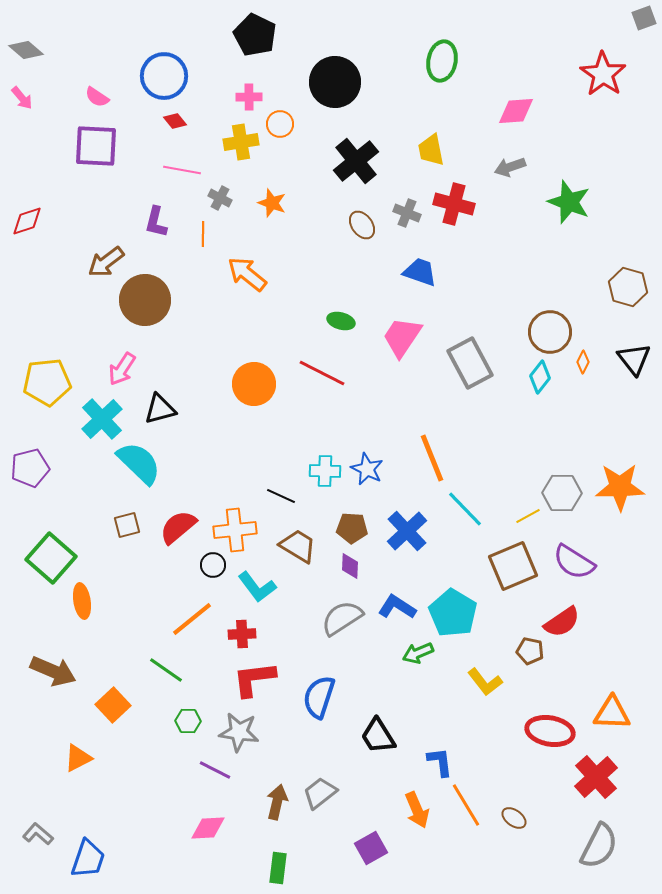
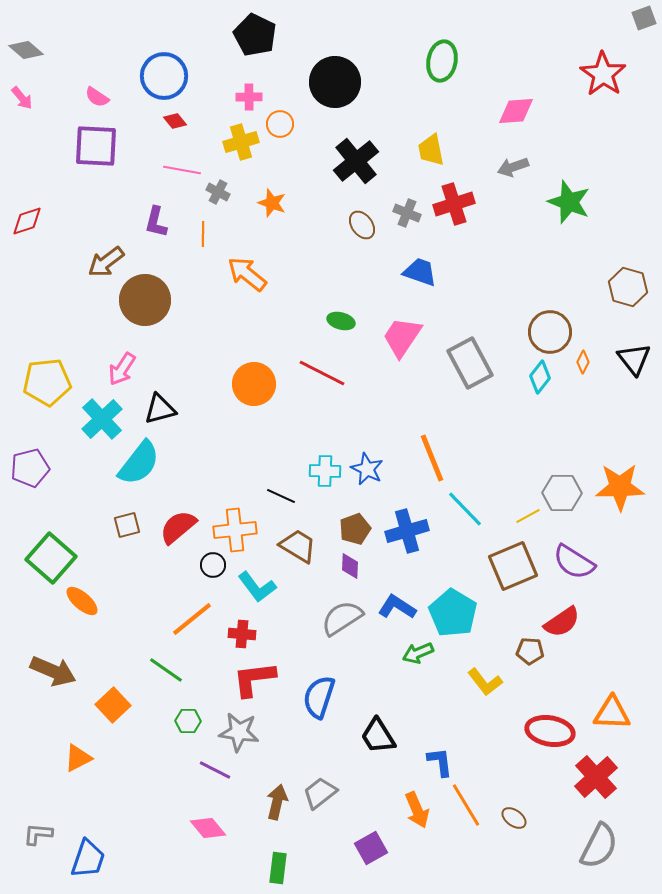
yellow cross at (241, 142): rotated 8 degrees counterclockwise
gray arrow at (510, 167): moved 3 px right
gray cross at (220, 198): moved 2 px left, 6 px up
red cross at (454, 204): rotated 33 degrees counterclockwise
cyan semicircle at (139, 463): rotated 84 degrees clockwise
brown pentagon at (352, 528): moved 3 px right, 1 px down; rotated 24 degrees counterclockwise
blue cross at (407, 531): rotated 27 degrees clockwise
orange ellipse at (82, 601): rotated 40 degrees counterclockwise
red cross at (242, 634): rotated 8 degrees clockwise
brown pentagon at (530, 651): rotated 8 degrees counterclockwise
pink diamond at (208, 828): rotated 54 degrees clockwise
gray L-shape at (38, 834): rotated 36 degrees counterclockwise
